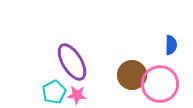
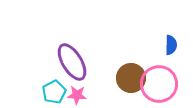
brown circle: moved 1 px left, 3 px down
pink circle: moved 1 px left
